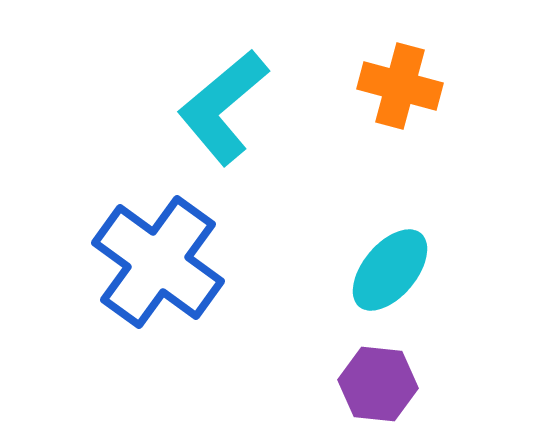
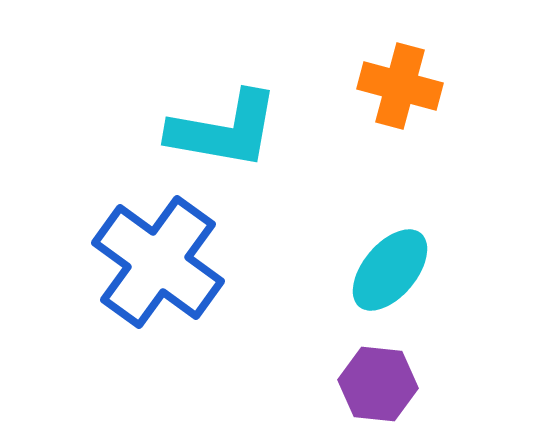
cyan L-shape: moved 1 px right, 23 px down; rotated 130 degrees counterclockwise
